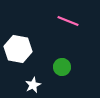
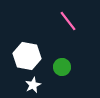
pink line: rotated 30 degrees clockwise
white hexagon: moved 9 px right, 7 px down
